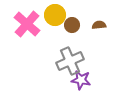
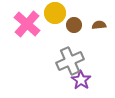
yellow circle: moved 2 px up
brown circle: moved 2 px right
purple star: rotated 24 degrees clockwise
